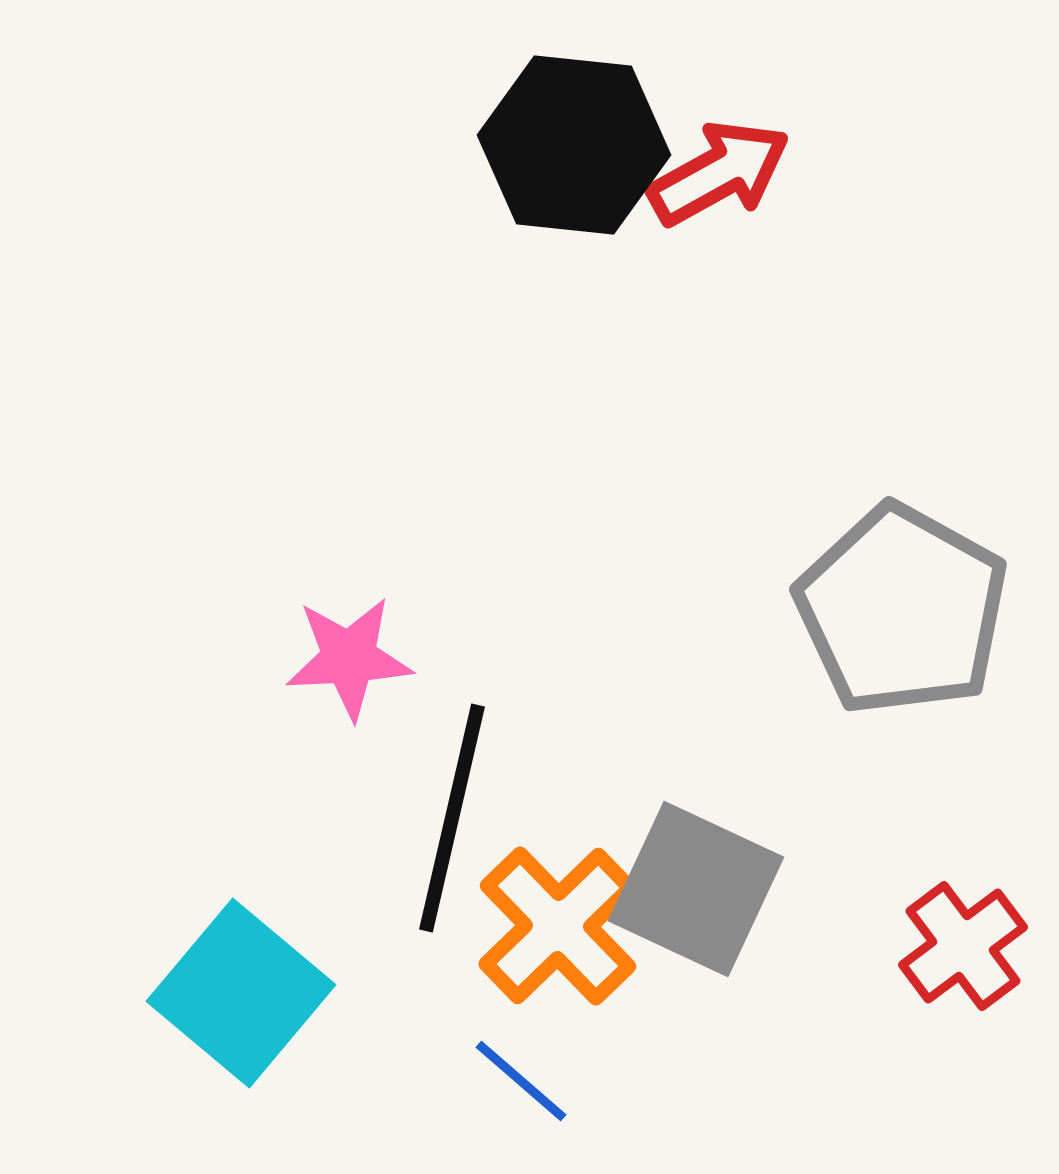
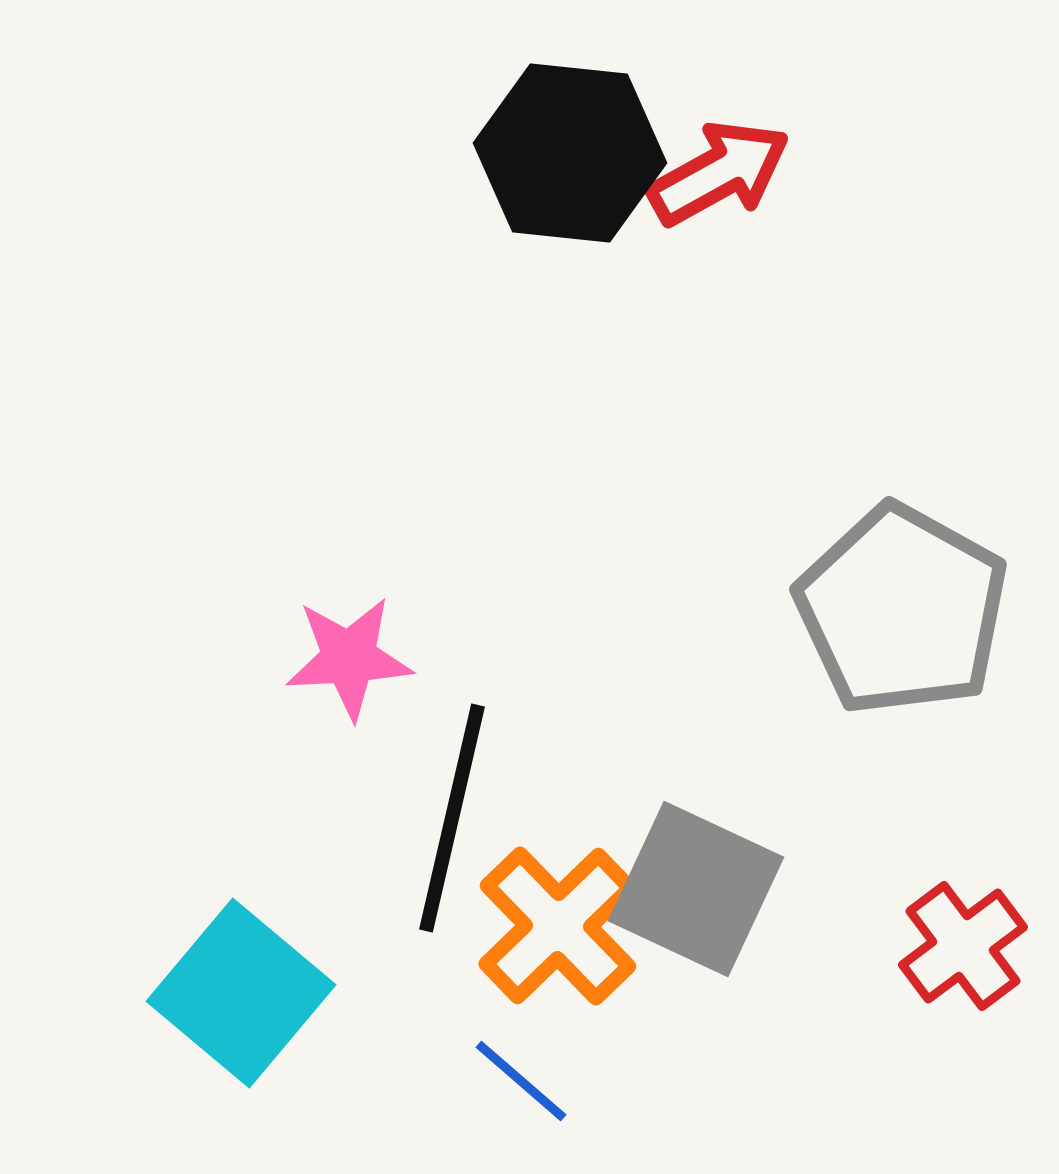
black hexagon: moved 4 px left, 8 px down
